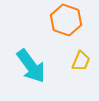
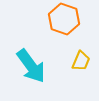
orange hexagon: moved 2 px left, 1 px up
